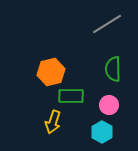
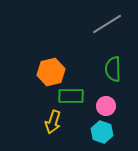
pink circle: moved 3 px left, 1 px down
cyan hexagon: rotated 10 degrees counterclockwise
